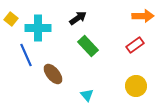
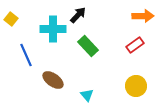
black arrow: moved 3 px up; rotated 12 degrees counterclockwise
cyan cross: moved 15 px right, 1 px down
brown ellipse: moved 6 px down; rotated 15 degrees counterclockwise
